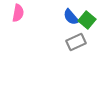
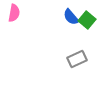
pink semicircle: moved 4 px left
gray rectangle: moved 1 px right, 17 px down
